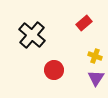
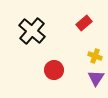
black cross: moved 4 px up
